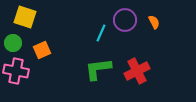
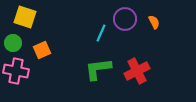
purple circle: moved 1 px up
